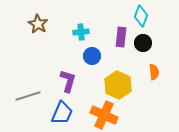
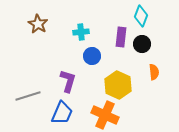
black circle: moved 1 px left, 1 px down
orange cross: moved 1 px right
